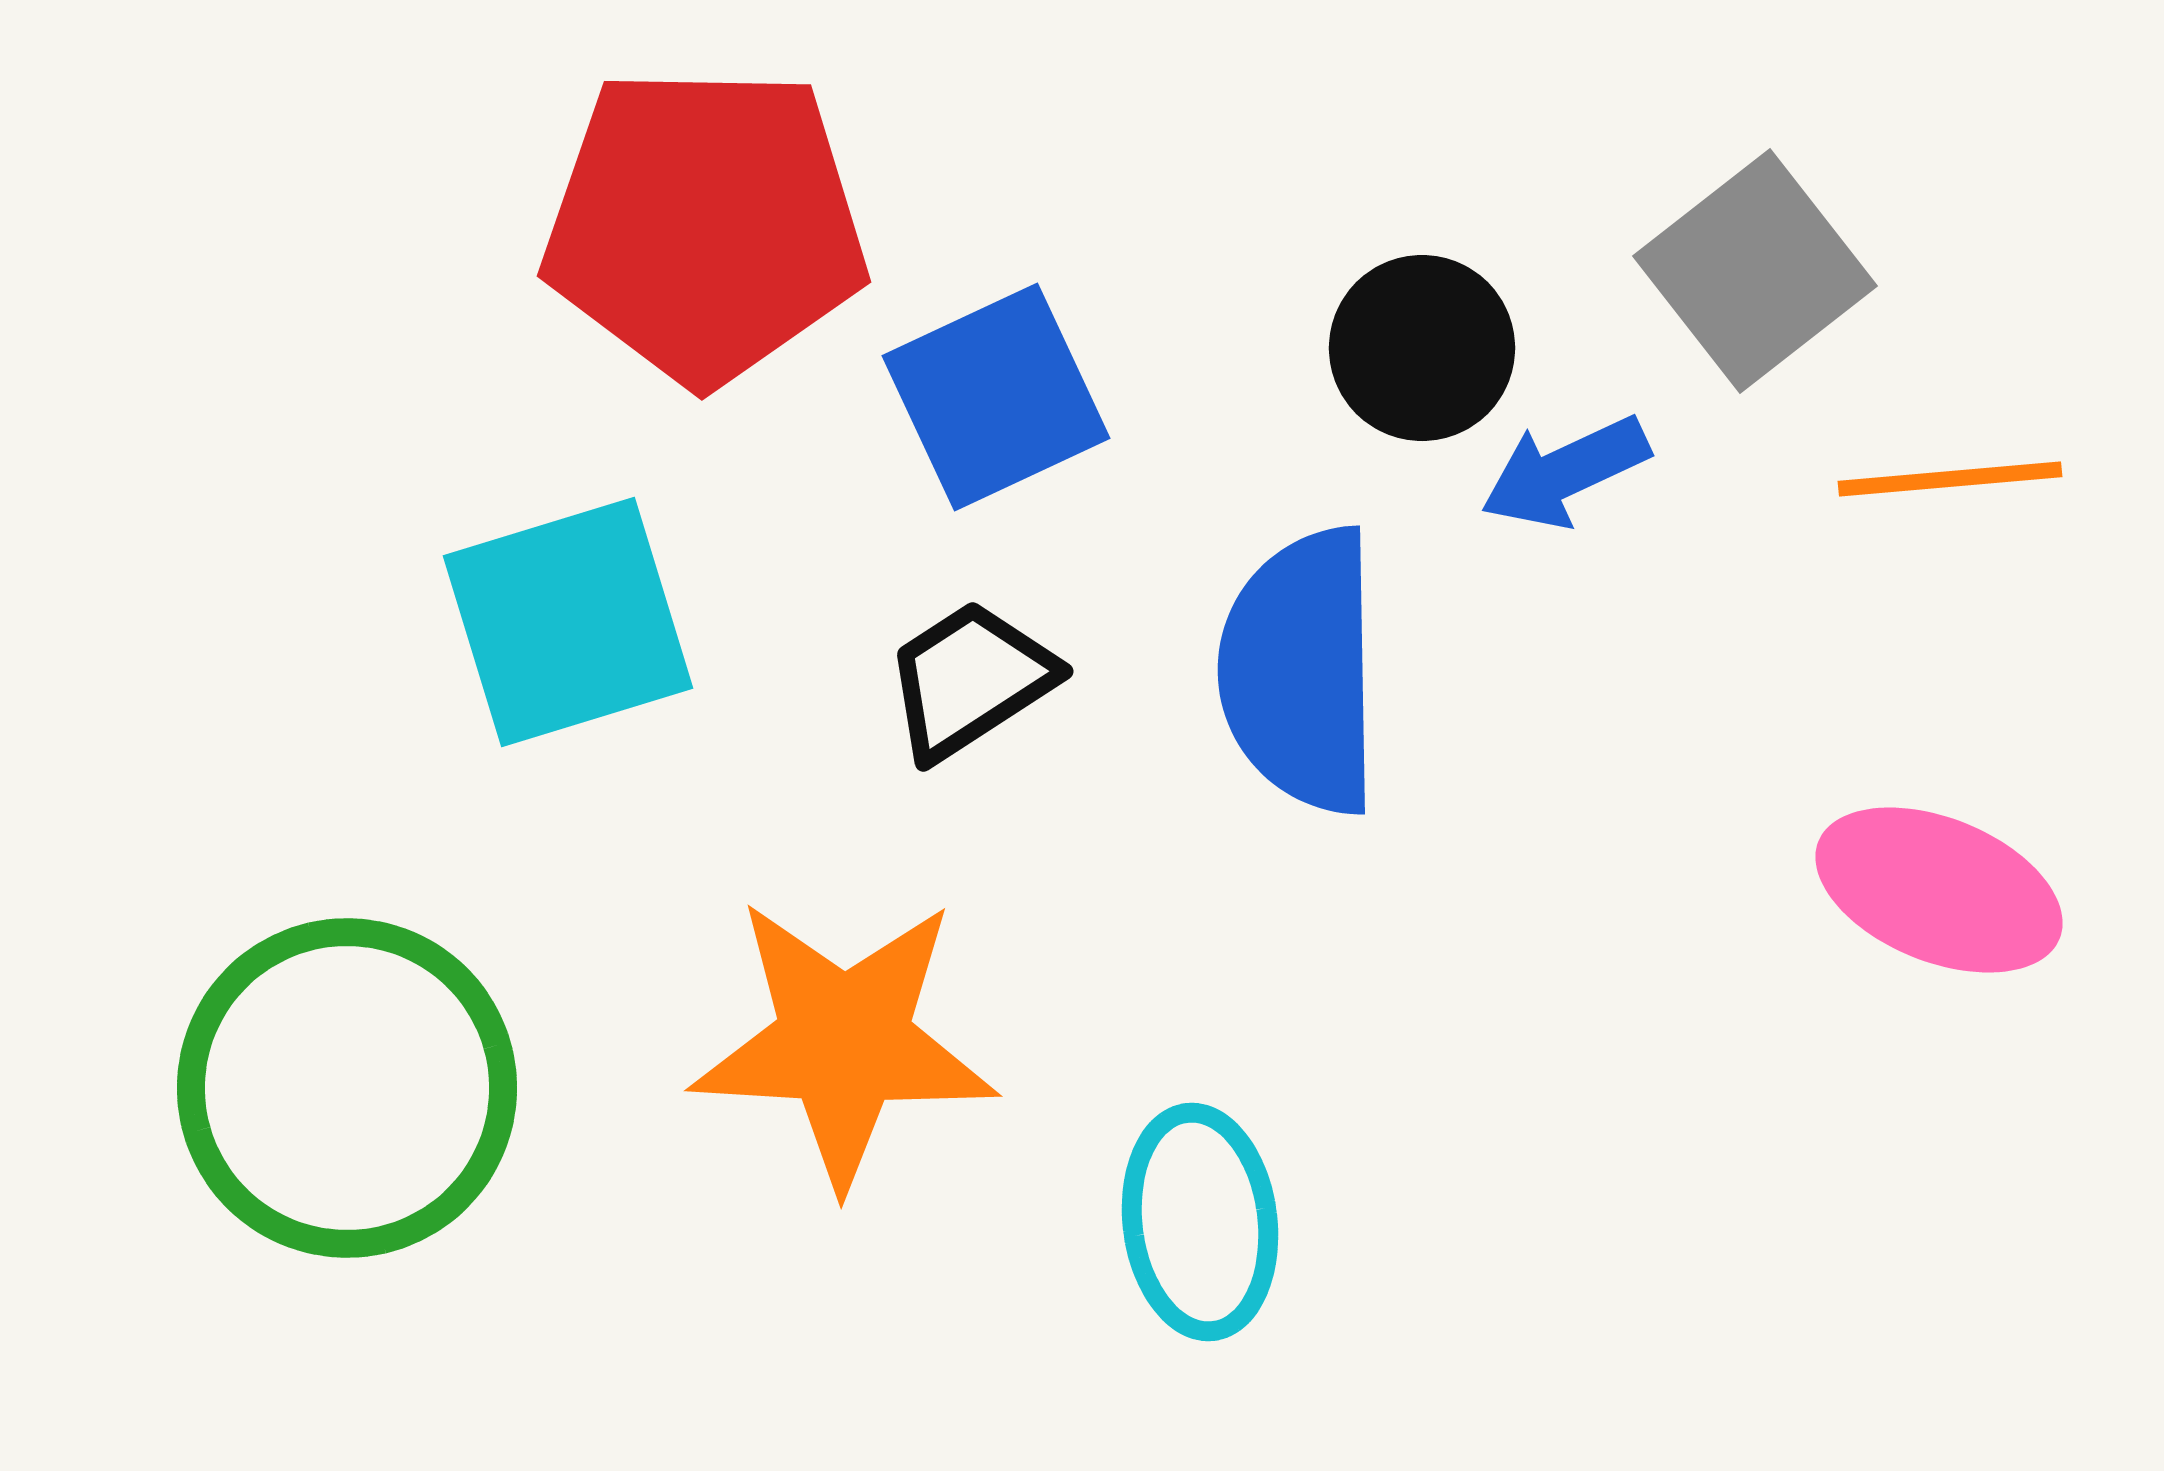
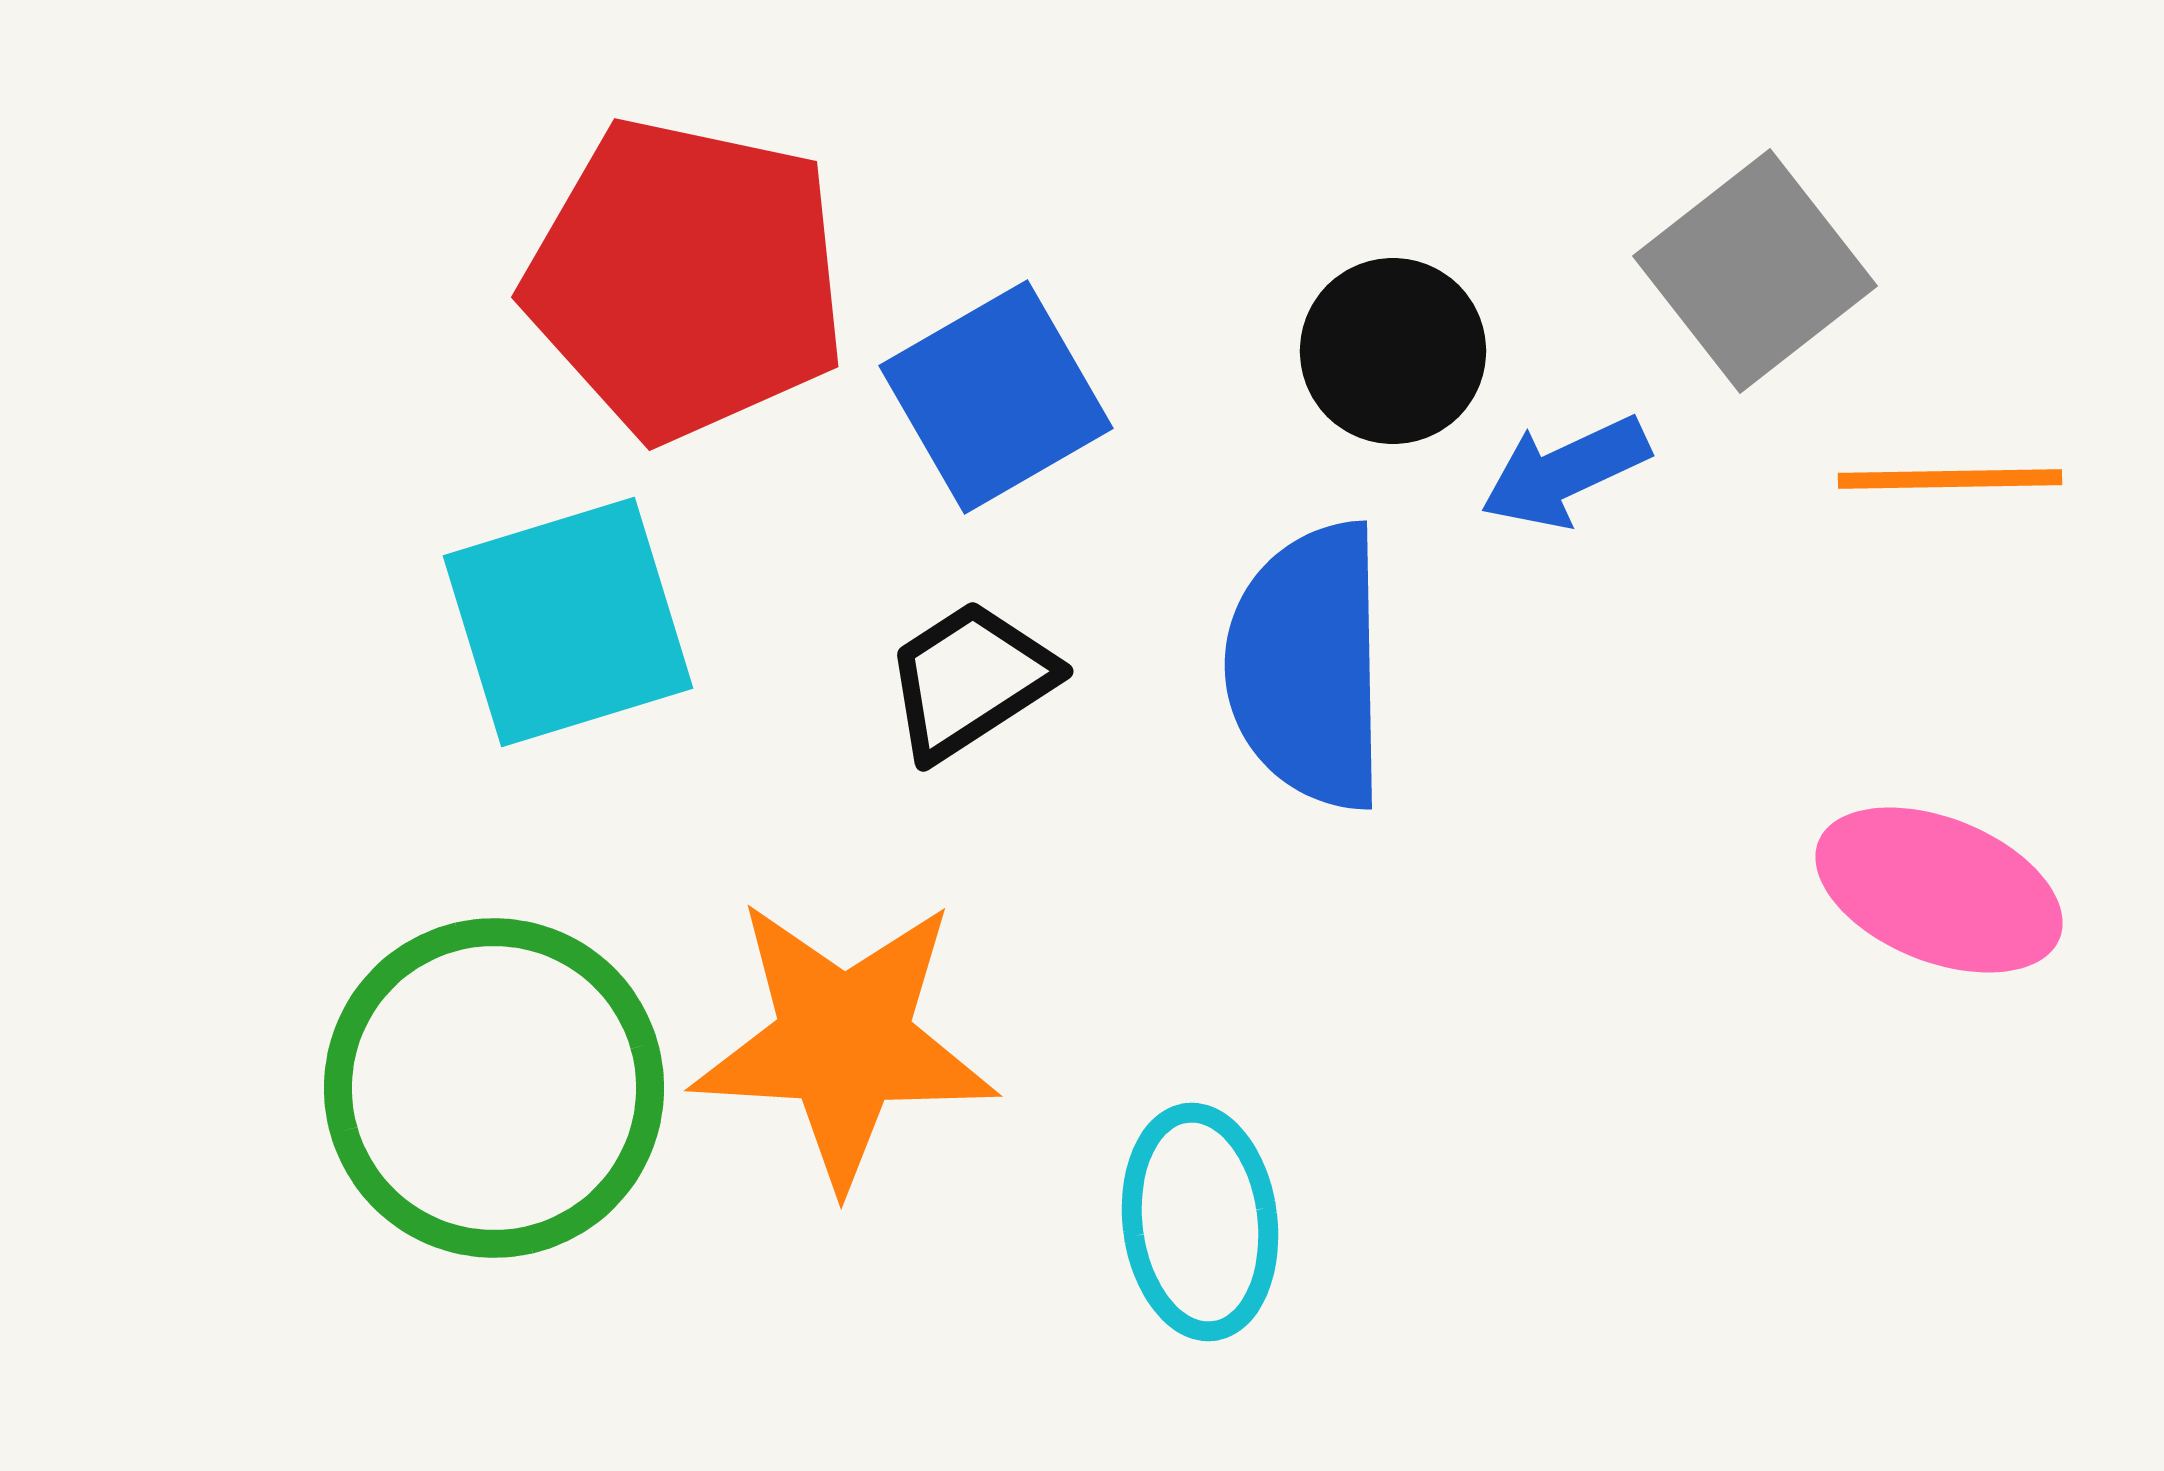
red pentagon: moved 19 px left, 54 px down; rotated 11 degrees clockwise
black circle: moved 29 px left, 3 px down
blue square: rotated 5 degrees counterclockwise
orange line: rotated 4 degrees clockwise
blue semicircle: moved 7 px right, 5 px up
green circle: moved 147 px right
